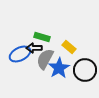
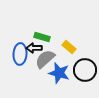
blue ellipse: rotated 60 degrees counterclockwise
gray semicircle: rotated 20 degrees clockwise
blue star: moved 5 px down; rotated 25 degrees counterclockwise
